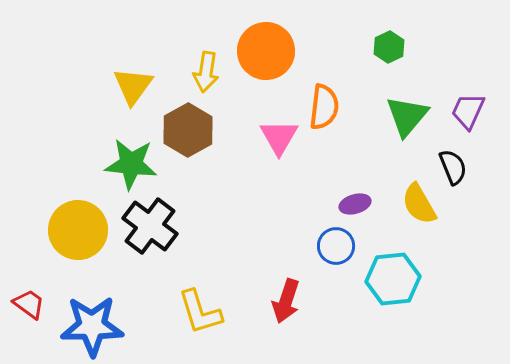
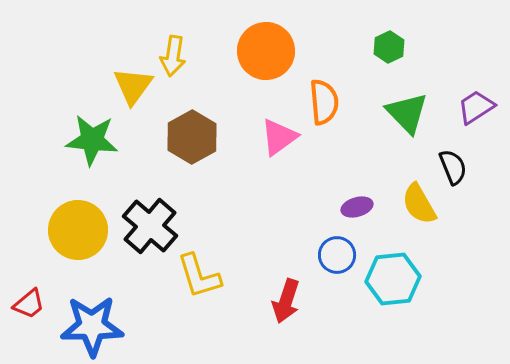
yellow arrow: moved 33 px left, 16 px up
orange semicircle: moved 5 px up; rotated 12 degrees counterclockwise
purple trapezoid: moved 8 px right, 4 px up; rotated 33 degrees clockwise
green triangle: moved 3 px up; rotated 24 degrees counterclockwise
brown hexagon: moved 4 px right, 7 px down
pink triangle: rotated 24 degrees clockwise
green star: moved 39 px left, 24 px up
purple ellipse: moved 2 px right, 3 px down
black cross: rotated 4 degrees clockwise
blue circle: moved 1 px right, 9 px down
red trapezoid: rotated 104 degrees clockwise
yellow L-shape: moved 1 px left, 36 px up
